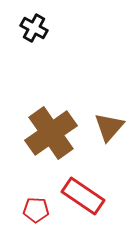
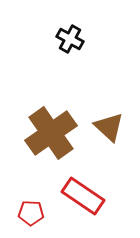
black cross: moved 36 px right, 11 px down
brown triangle: rotated 28 degrees counterclockwise
red pentagon: moved 5 px left, 3 px down
